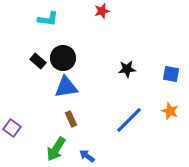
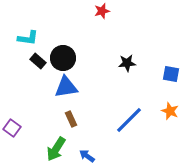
cyan L-shape: moved 20 px left, 19 px down
black star: moved 6 px up
